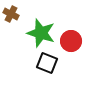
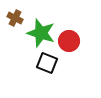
brown cross: moved 4 px right, 4 px down
red circle: moved 2 px left
